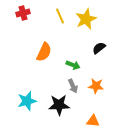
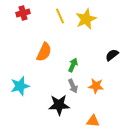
black semicircle: moved 13 px right, 7 px down
green arrow: rotated 88 degrees counterclockwise
cyan star: moved 7 px left, 15 px up
